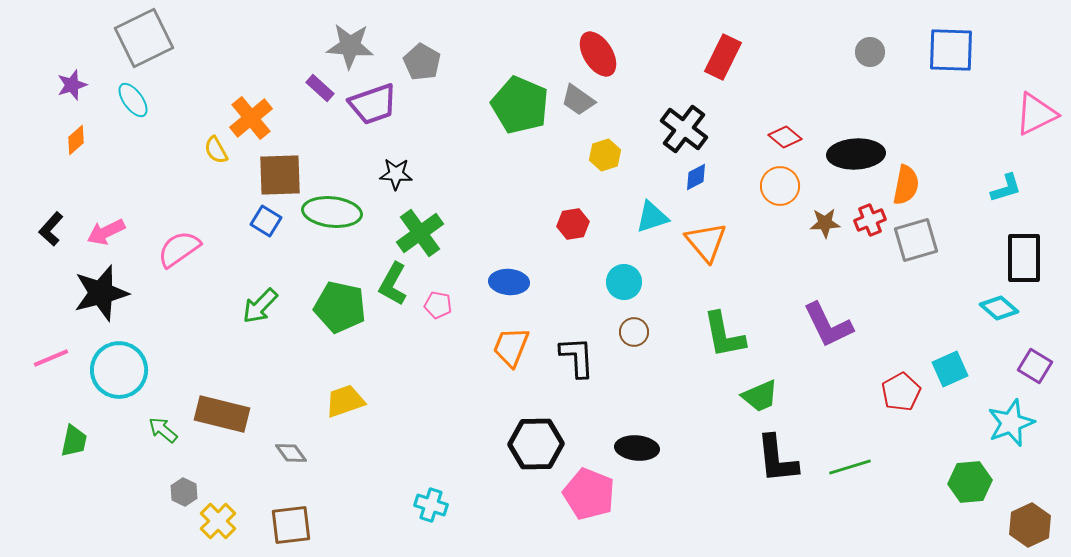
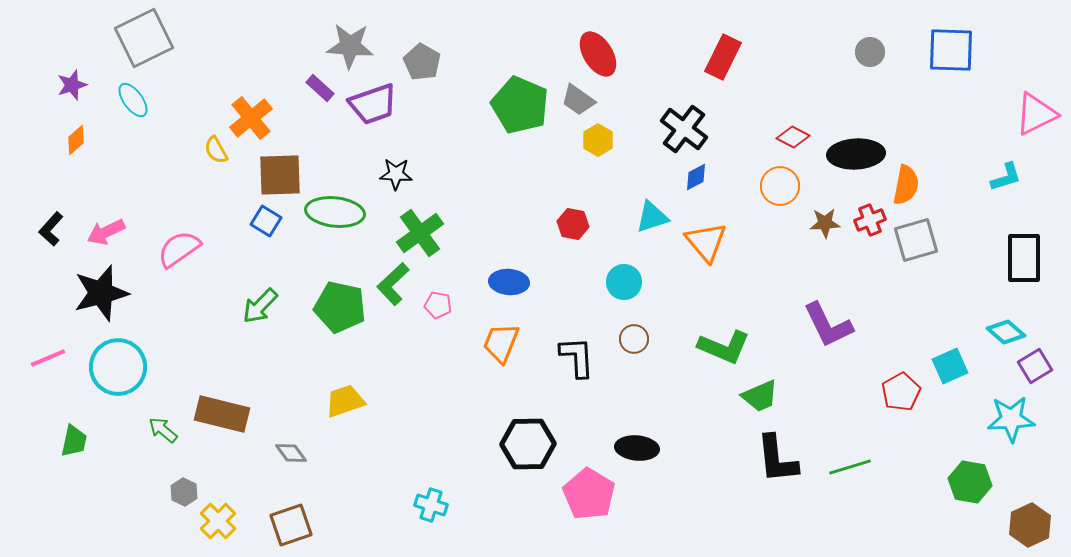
red diamond at (785, 137): moved 8 px right; rotated 12 degrees counterclockwise
yellow hexagon at (605, 155): moved 7 px left, 15 px up; rotated 12 degrees counterclockwise
cyan L-shape at (1006, 188): moved 11 px up
green ellipse at (332, 212): moved 3 px right
red hexagon at (573, 224): rotated 20 degrees clockwise
green L-shape at (393, 284): rotated 18 degrees clockwise
cyan diamond at (999, 308): moved 7 px right, 24 px down
brown circle at (634, 332): moved 7 px down
green L-shape at (724, 335): moved 12 px down; rotated 56 degrees counterclockwise
orange trapezoid at (511, 347): moved 10 px left, 4 px up
pink line at (51, 358): moved 3 px left
purple square at (1035, 366): rotated 28 degrees clockwise
cyan square at (950, 369): moved 3 px up
cyan circle at (119, 370): moved 1 px left, 3 px up
cyan star at (1011, 423): moved 4 px up; rotated 18 degrees clockwise
black hexagon at (536, 444): moved 8 px left
green hexagon at (970, 482): rotated 15 degrees clockwise
pink pentagon at (589, 494): rotated 9 degrees clockwise
brown square at (291, 525): rotated 12 degrees counterclockwise
